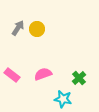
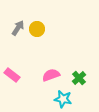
pink semicircle: moved 8 px right, 1 px down
